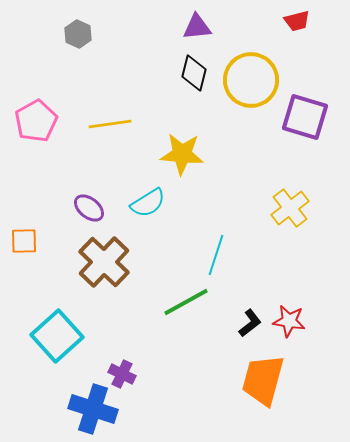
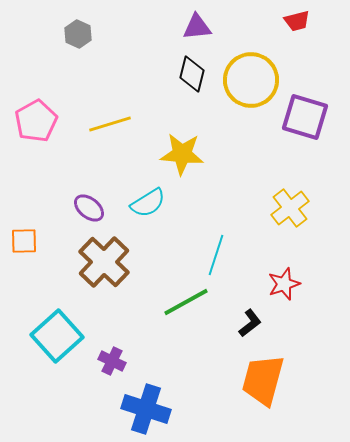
black diamond: moved 2 px left, 1 px down
yellow line: rotated 9 degrees counterclockwise
red star: moved 5 px left, 37 px up; rotated 28 degrees counterclockwise
purple cross: moved 10 px left, 13 px up
blue cross: moved 53 px right
